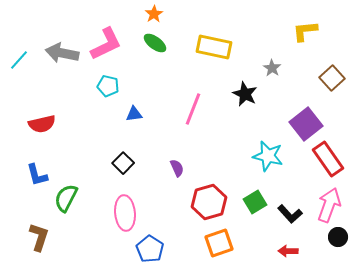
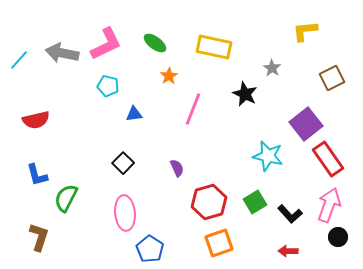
orange star: moved 15 px right, 62 px down
brown square: rotated 15 degrees clockwise
red semicircle: moved 6 px left, 4 px up
